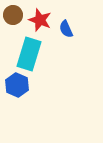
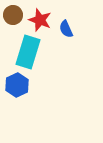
cyan rectangle: moved 1 px left, 2 px up
blue hexagon: rotated 10 degrees clockwise
